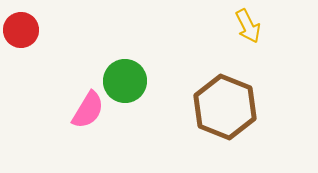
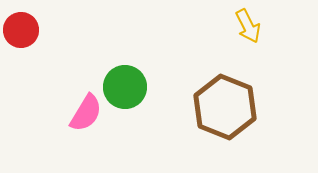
green circle: moved 6 px down
pink semicircle: moved 2 px left, 3 px down
